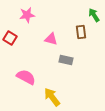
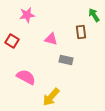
red square: moved 2 px right, 3 px down
yellow arrow: moved 1 px left; rotated 102 degrees counterclockwise
